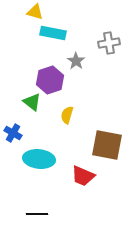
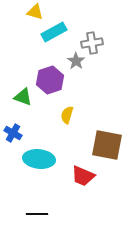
cyan rectangle: moved 1 px right, 1 px up; rotated 40 degrees counterclockwise
gray cross: moved 17 px left
green triangle: moved 9 px left, 5 px up; rotated 18 degrees counterclockwise
